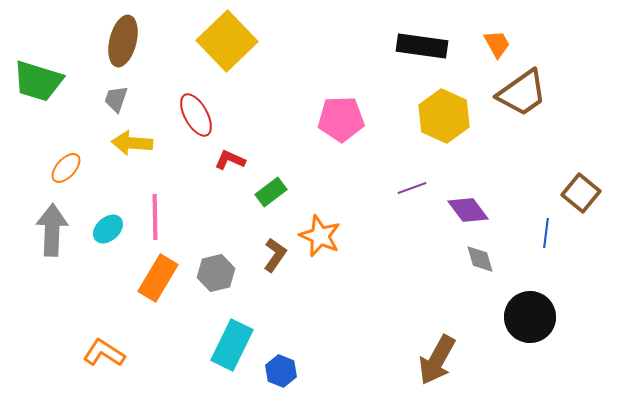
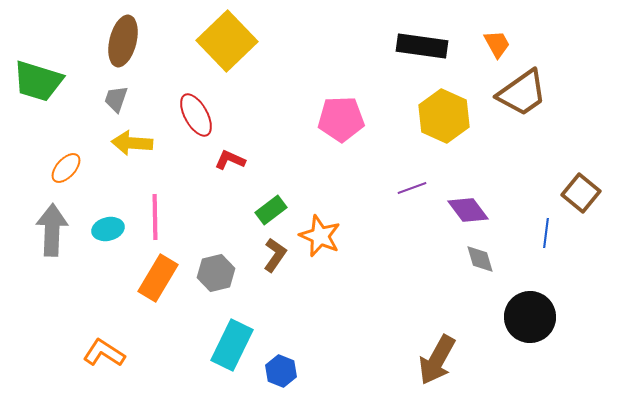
green rectangle: moved 18 px down
cyan ellipse: rotated 28 degrees clockwise
